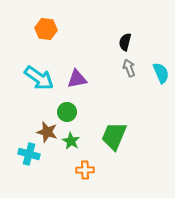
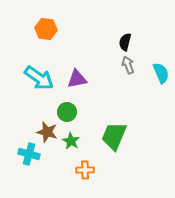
gray arrow: moved 1 px left, 3 px up
